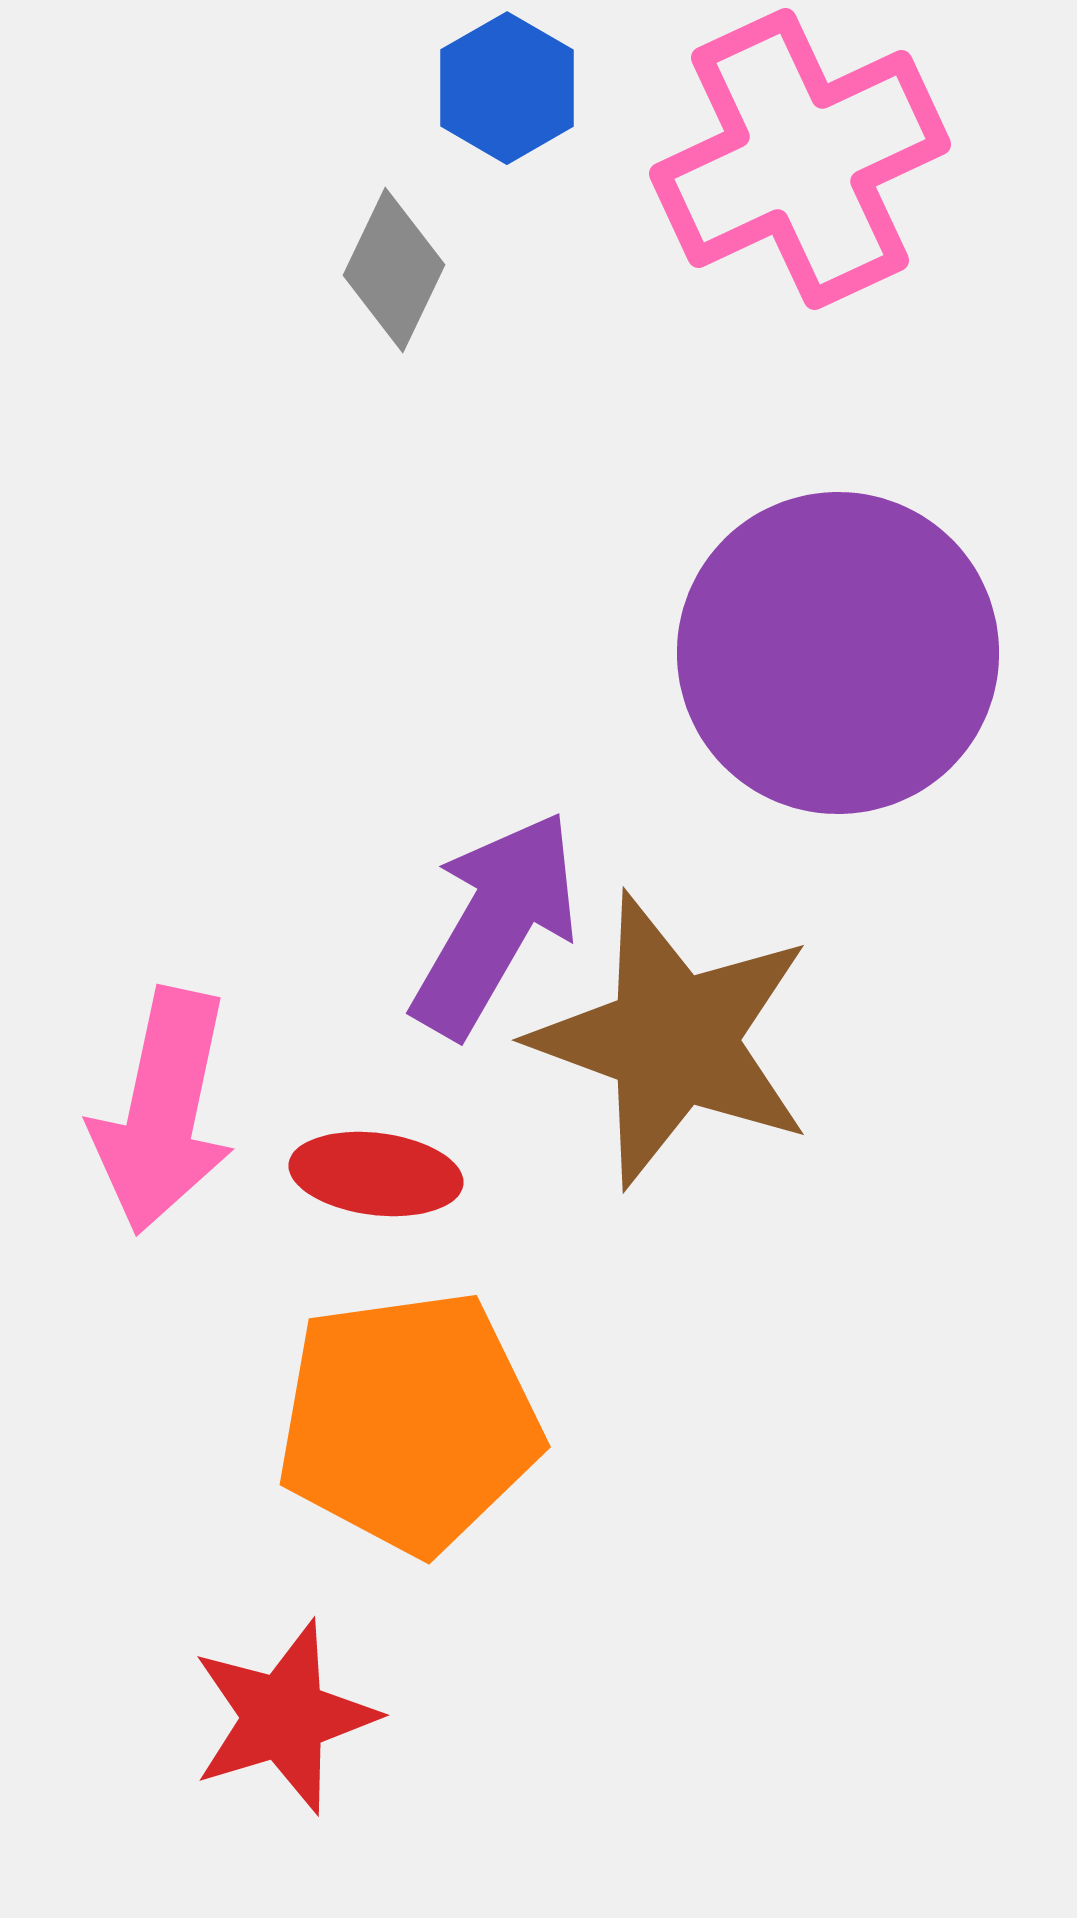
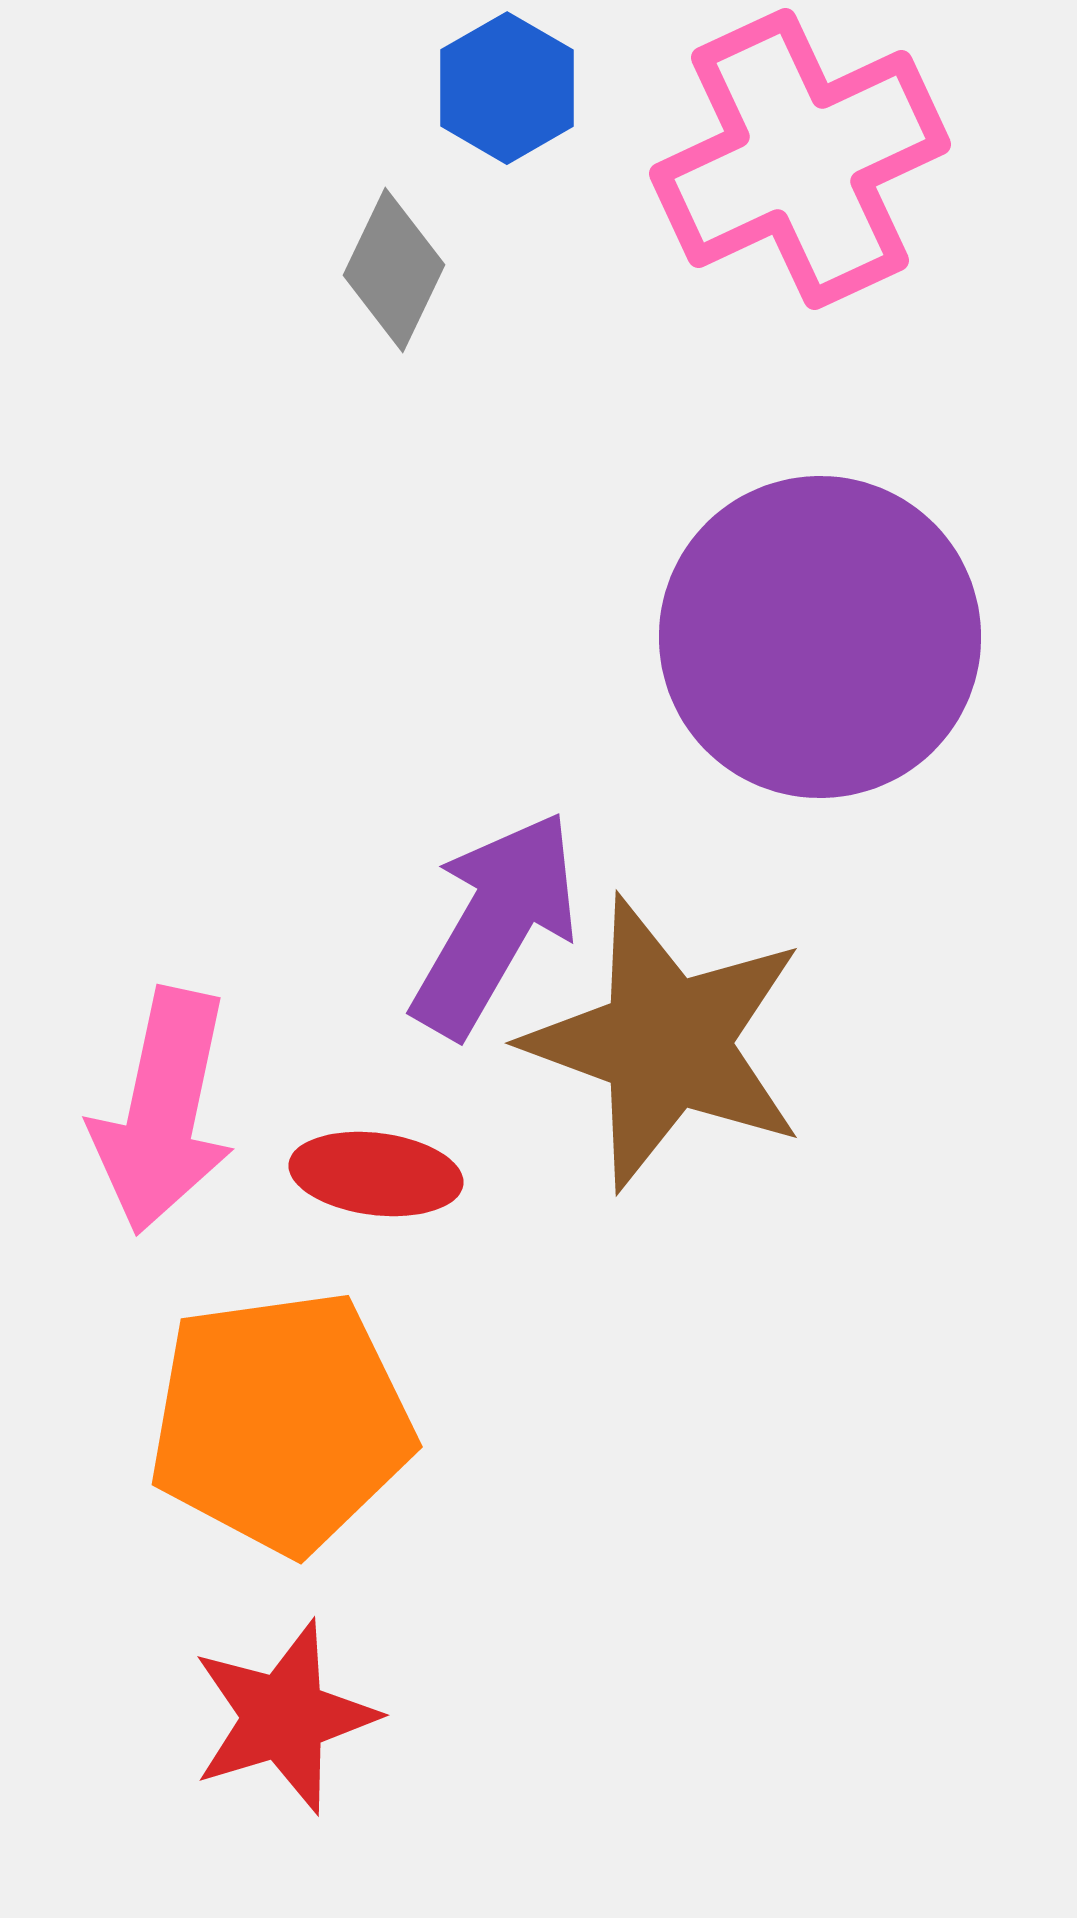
purple circle: moved 18 px left, 16 px up
brown star: moved 7 px left, 3 px down
orange pentagon: moved 128 px left
